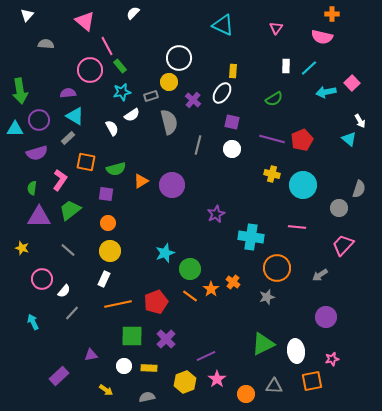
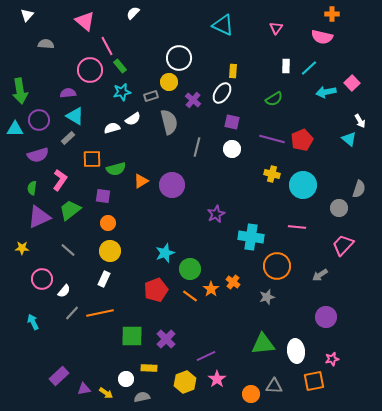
white semicircle at (132, 115): moved 1 px right, 4 px down
white semicircle at (112, 128): rotated 77 degrees counterclockwise
gray line at (198, 145): moved 1 px left, 2 px down
purple semicircle at (37, 153): moved 1 px right, 2 px down
orange square at (86, 162): moved 6 px right, 3 px up; rotated 12 degrees counterclockwise
purple square at (106, 194): moved 3 px left, 2 px down
purple triangle at (39, 217): rotated 25 degrees counterclockwise
yellow star at (22, 248): rotated 16 degrees counterclockwise
orange circle at (277, 268): moved 2 px up
red pentagon at (156, 302): moved 12 px up
orange line at (118, 304): moved 18 px left, 9 px down
green triangle at (263, 344): rotated 20 degrees clockwise
purple triangle at (91, 355): moved 7 px left, 34 px down
white circle at (124, 366): moved 2 px right, 13 px down
orange square at (312, 381): moved 2 px right
yellow arrow at (106, 390): moved 3 px down
orange circle at (246, 394): moved 5 px right
gray semicircle at (147, 397): moved 5 px left
